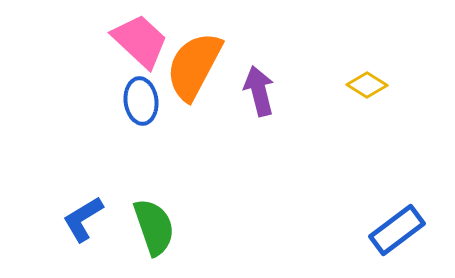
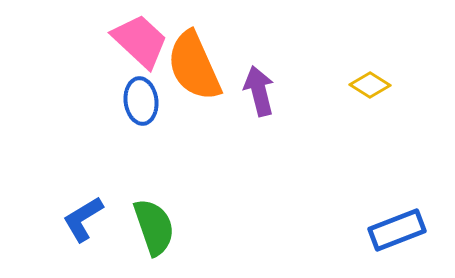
orange semicircle: rotated 52 degrees counterclockwise
yellow diamond: moved 3 px right
blue rectangle: rotated 16 degrees clockwise
